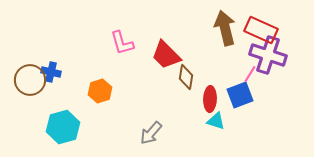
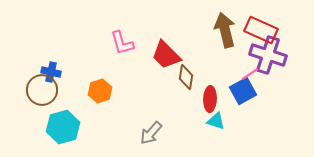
brown arrow: moved 2 px down
pink line: rotated 24 degrees clockwise
brown circle: moved 12 px right, 10 px down
blue square: moved 3 px right, 4 px up; rotated 8 degrees counterclockwise
